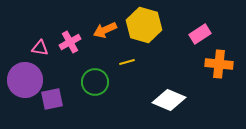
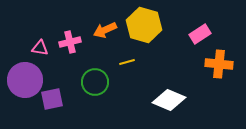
pink cross: rotated 15 degrees clockwise
